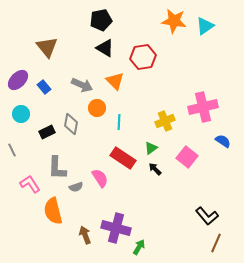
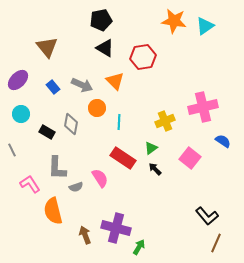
blue rectangle: moved 9 px right
black rectangle: rotated 56 degrees clockwise
pink square: moved 3 px right, 1 px down
